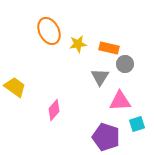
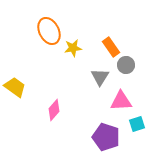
yellow star: moved 5 px left, 4 px down
orange rectangle: moved 2 px right, 1 px up; rotated 42 degrees clockwise
gray circle: moved 1 px right, 1 px down
pink triangle: moved 1 px right
